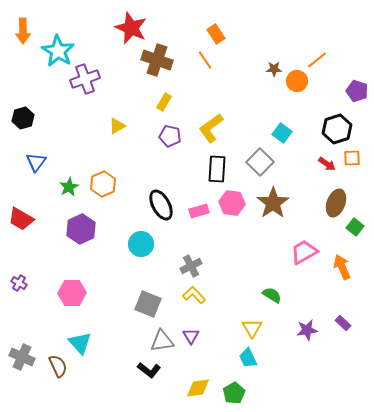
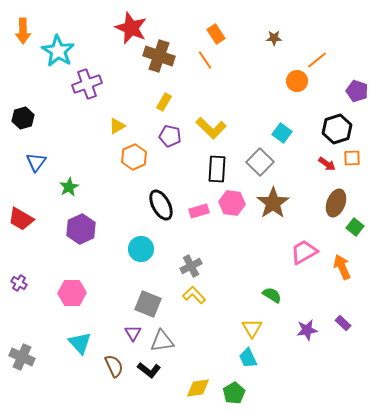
brown cross at (157, 60): moved 2 px right, 4 px up
brown star at (274, 69): moved 31 px up
purple cross at (85, 79): moved 2 px right, 5 px down
yellow L-shape at (211, 128): rotated 100 degrees counterclockwise
orange hexagon at (103, 184): moved 31 px right, 27 px up
cyan circle at (141, 244): moved 5 px down
purple triangle at (191, 336): moved 58 px left, 3 px up
brown semicircle at (58, 366): moved 56 px right
